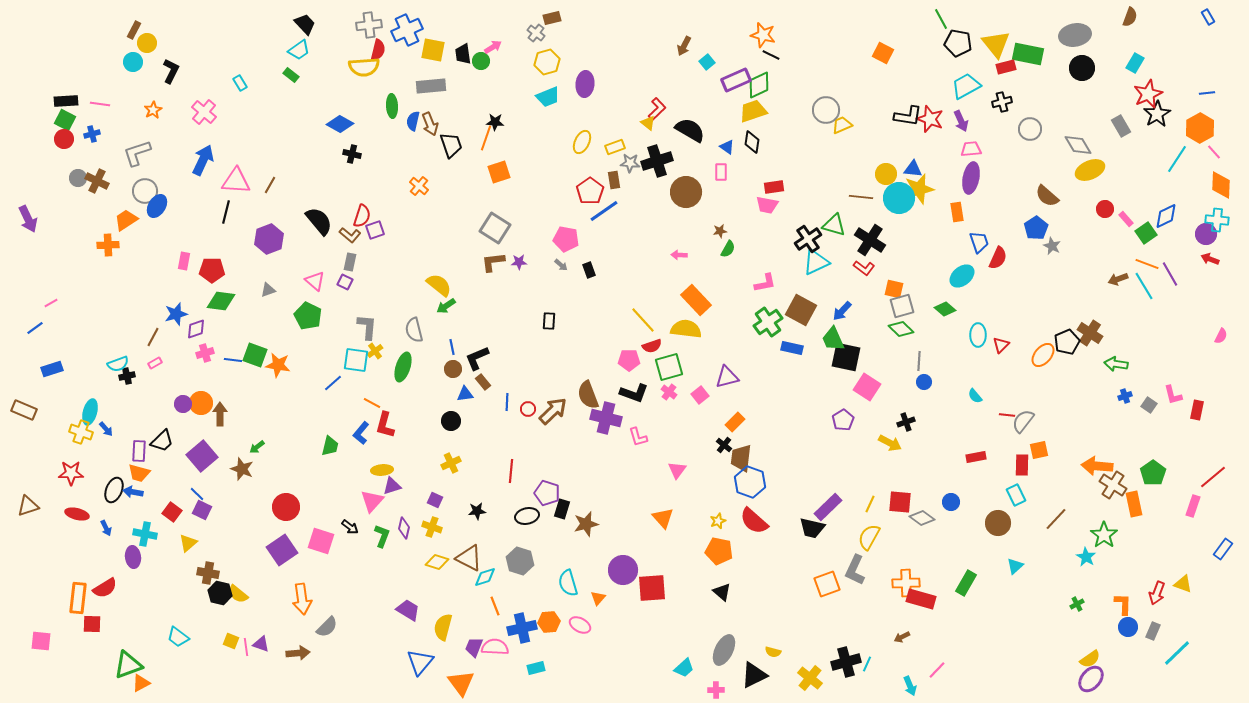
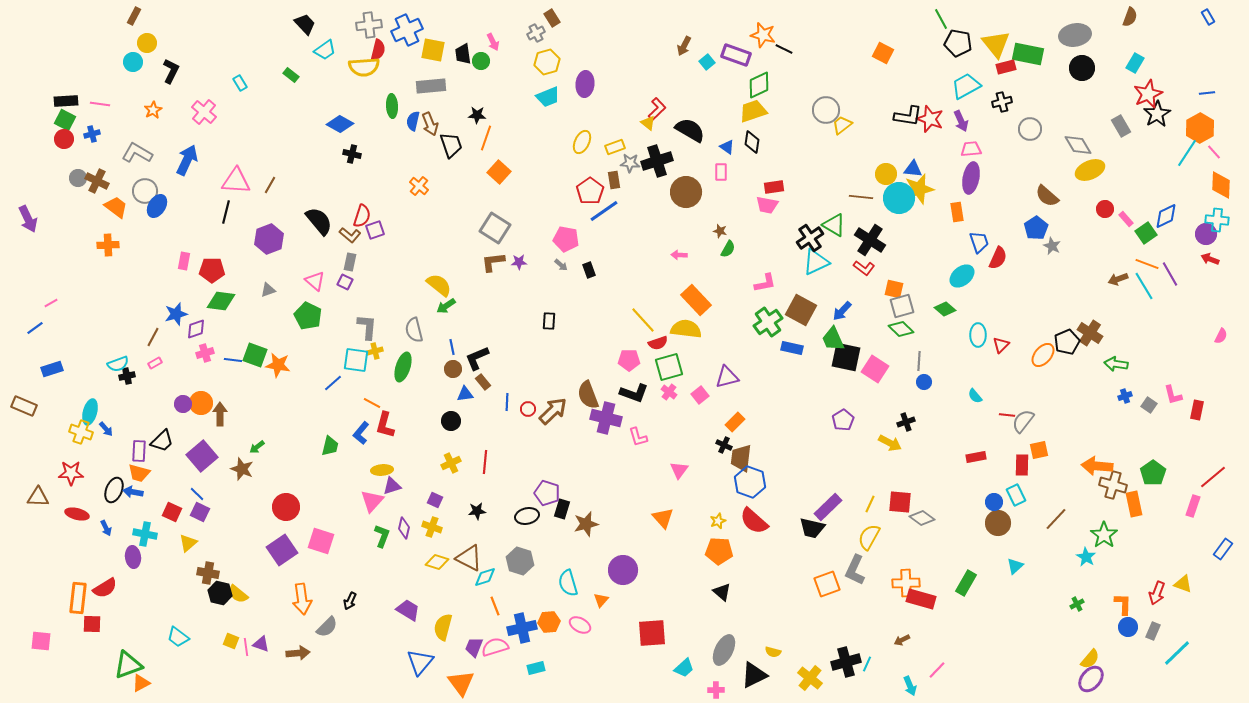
brown rectangle at (552, 18): rotated 72 degrees clockwise
brown rectangle at (134, 30): moved 14 px up
gray cross at (536, 33): rotated 24 degrees clockwise
pink arrow at (493, 47): moved 5 px up; rotated 96 degrees clockwise
cyan trapezoid at (299, 50): moved 26 px right
black line at (771, 55): moved 13 px right, 6 px up
purple rectangle at (736, 80): moved 25 px up; rotated 44 degrees clockwise
black star at (495, 122): moved 18 px left, 7 px up
yellow trapezoid at (842, 125): rotated 15 degrees counterclockwise
gray L-shape at (137, 153): rotated 48 degrees clockwise
cyan line at (1177, 159): moved 10 px right, 6 px up
blue arrow at (203, 160): moved 16 px left
orange square at (499, 172): rotated 30 degrees counterclockwise
orange trapezoid at (126, 220): moved 10 px left, 13 px up; rotated 70 degrees clockwise
green triangle at (834, 225): rotated 15 degrees clockwise
brown star at (720, 231): rotated 24 degrees clockwise
black cross at (808, 239): moved 2 px right, 1 px up
red semicircle at (652, 346): moved 6 px right, 3 px up
yellow cross at (375, 351): rotated 21 degrees clockwise
pink square at (867, 387): moved 8 px right, 18 px up
brown rectangle at (24, 410): moved 4 px up
black cross at (724, 445): rotated 14 degrees counterclockwise
pink triangle at (677, 470): moved 2 px right
red line at (511, 471): moved 26 px left, 9 px up
brown cross at (1113, 485): rotated 16 degrees counterclockwise
blue circle at (951, 502): moved 43 px right
brown triangle at (28, 506): moved 10 px right, 9 px up; rotated 20 degrees clockwise
purple square at (202, 510): moved 2 px left, 2 px down
red square at (172, 512): rotated 12 degrees counterclockwise
black arrow at (350, 527): moved 74 px down; rotated 78 degrees clockwise
orange pentagon at (719, 551): rotated 8 degrees counterclockwise
red square at (652, 588): moved 45 px down
orange triangle at (598, 598): moved 3 px right, 2 px down
brown arrow at (902, 637): moved 3 px down
pink semicircle at (495, 647): rotated 20 degrees counterclockwise
yellow semicircle at (1090, 659): rotated 15 degrees counterclockwise
